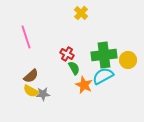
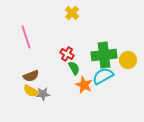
yellow cross: moved 9 px left
brown semicircle: rotated 21 degrees clockwise
